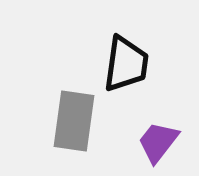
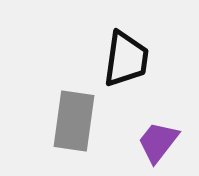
black trapezoid: moved 5 px up
